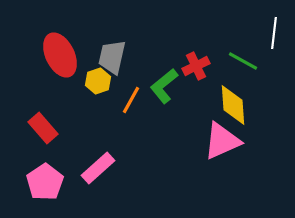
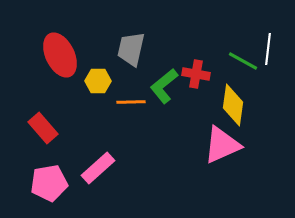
white line: moved 6 px left, 16 px down
gray trapezoid: moved 19 px right, 8 px up
red cross: moved 8 px down; rotated 36 degrees clockwise
yellow hexagon: rotated 20 degrees clockwise
orange line: moved 2 px down; rotated 60 degrees clockwise
yellow diamond: rotated 12 degrees clockwise
pink triangle: moved 4 px down
pink pentagon: moved 4 px right, 1 px down; rotated 24 degrees clockwise
